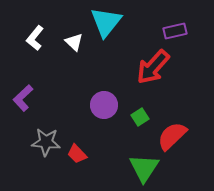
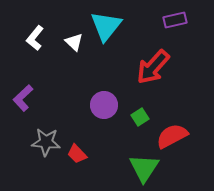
cyan triangle: moved 4 px down
purple rectangle: moved 11 px up
red semicircle: rotated 16 degrees clockwise
